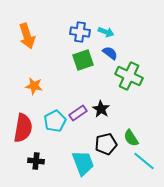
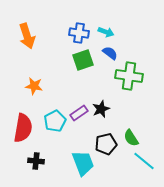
blue cross: moved 1 px left, 1 px down
green cross: rotated 16 degrees counterclockwise
black star: rotated 18 degrees clockwise
purple rectangle: moved 1 px right
